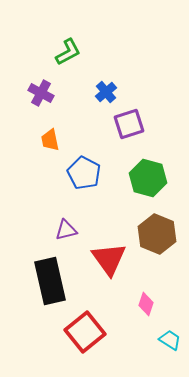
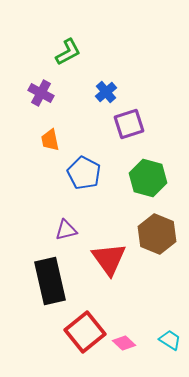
pink diamond: moved 22 px left, 39 px down; rotated 65 degrees counterclockwise
